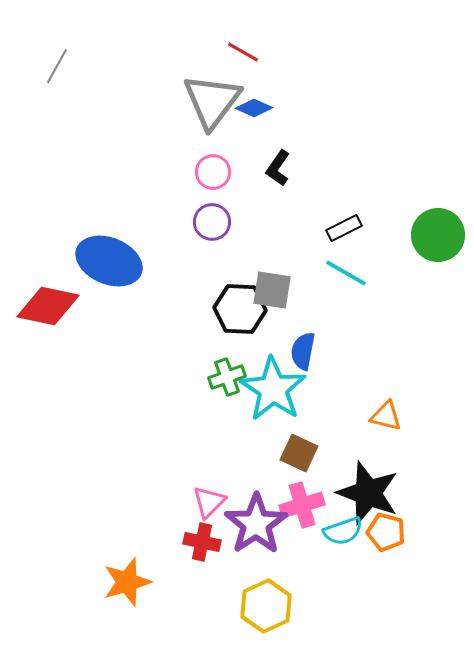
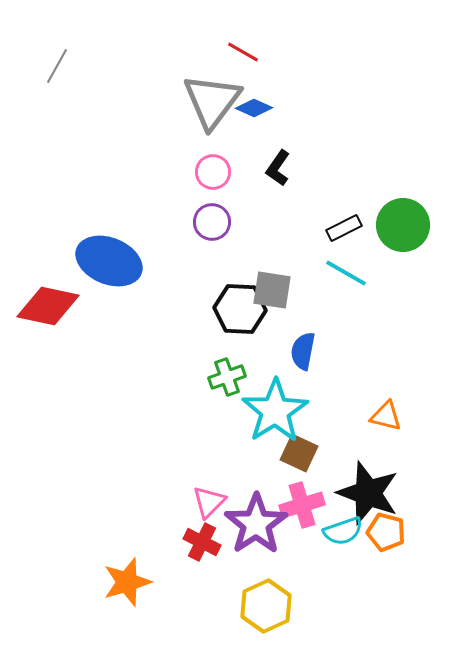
green circle: moved 35 px left, 10 px up
cyan star: moved 2 px right, 22 px down; rotated 6 degrees clockwise
red cross: rotated 15 degrees clockwise
